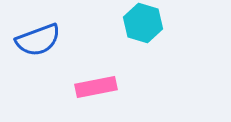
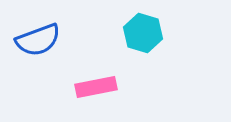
cyan hexagon: moved 10 px down
